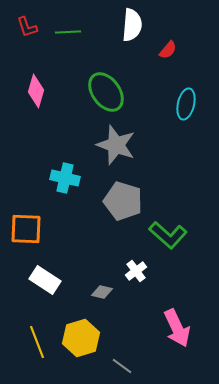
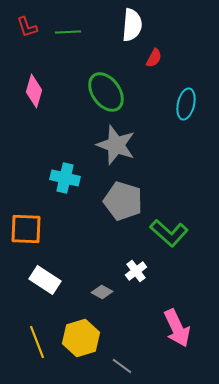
red semicircle: moved 14 px left, 8 px down; rotated 12 degrees counterclockwise
pink diamond: moved 2 px left
green L-shape: moved 1 px right, 2 px up
gray diamond: rotated 15 degrees clockwise
